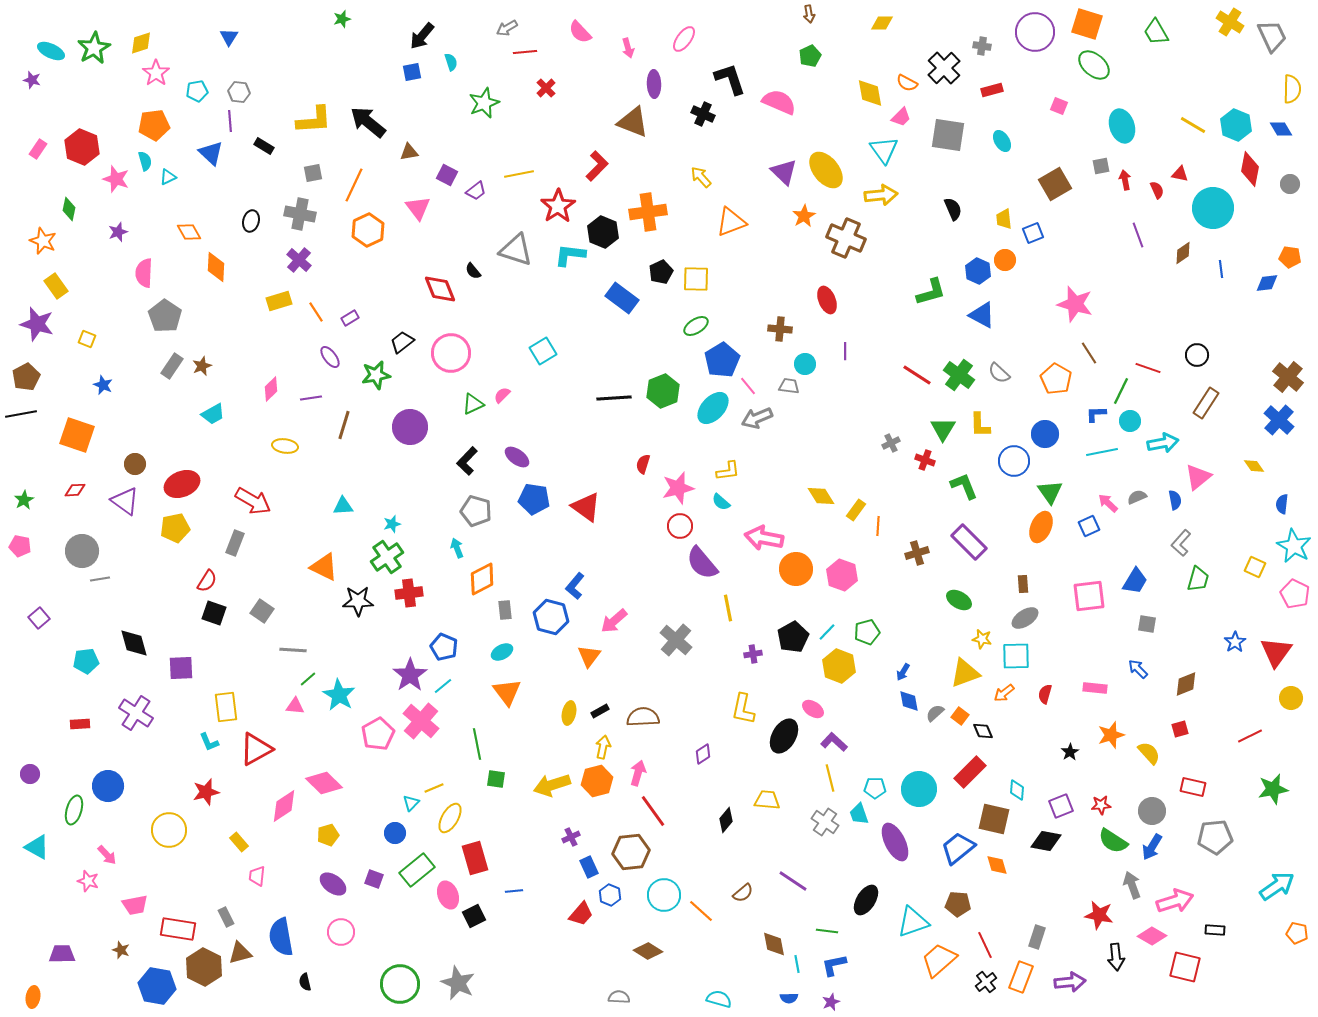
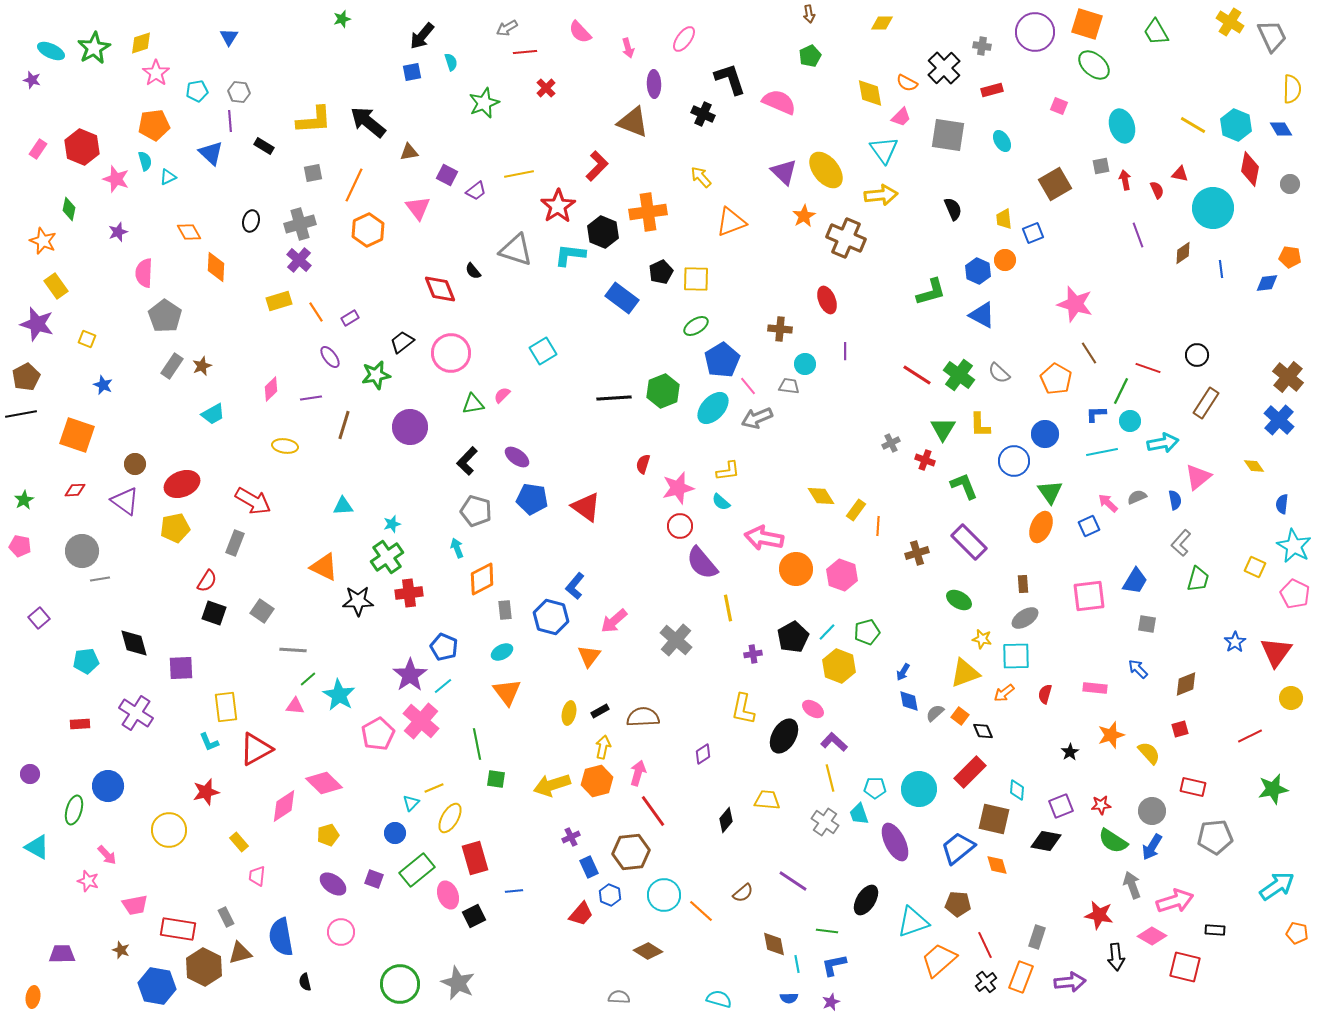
gray cross at (300, 214): moved 10 px down; rotated 28 degrees counterclockwise
green triangle at (473, 404): rotated 15 degrees clockwise
blue pentagon at (534, 499): moved 2 px left
